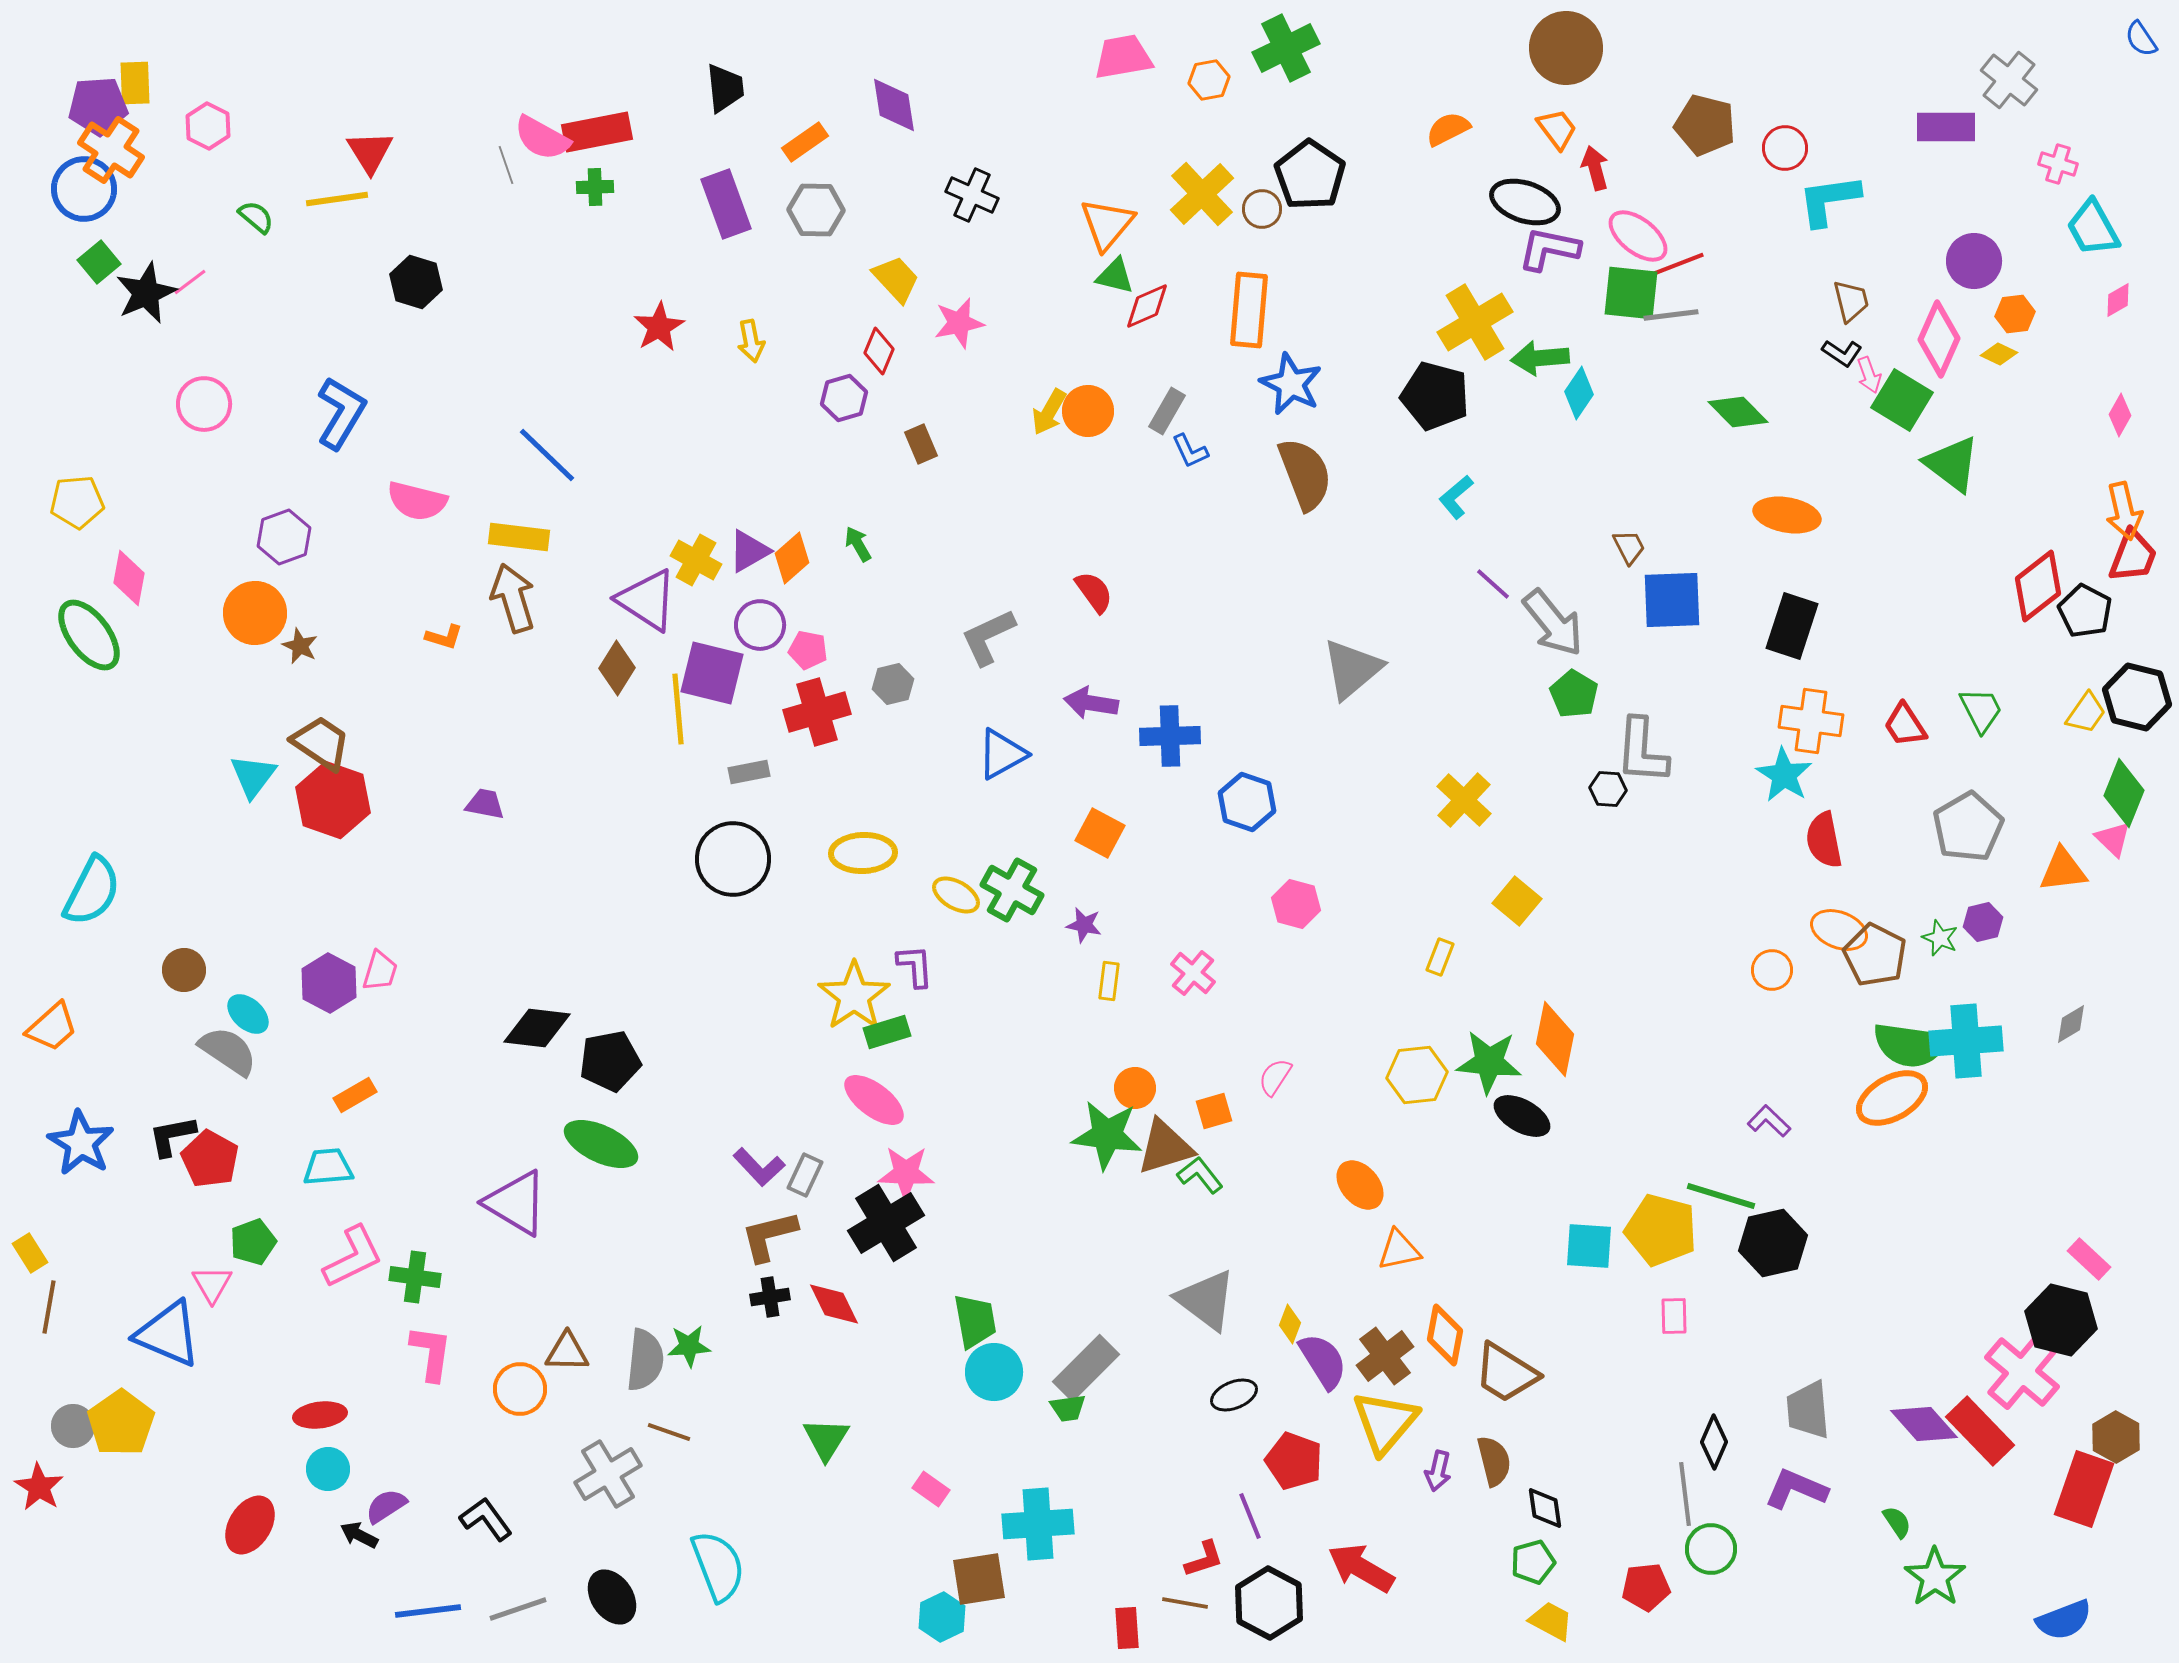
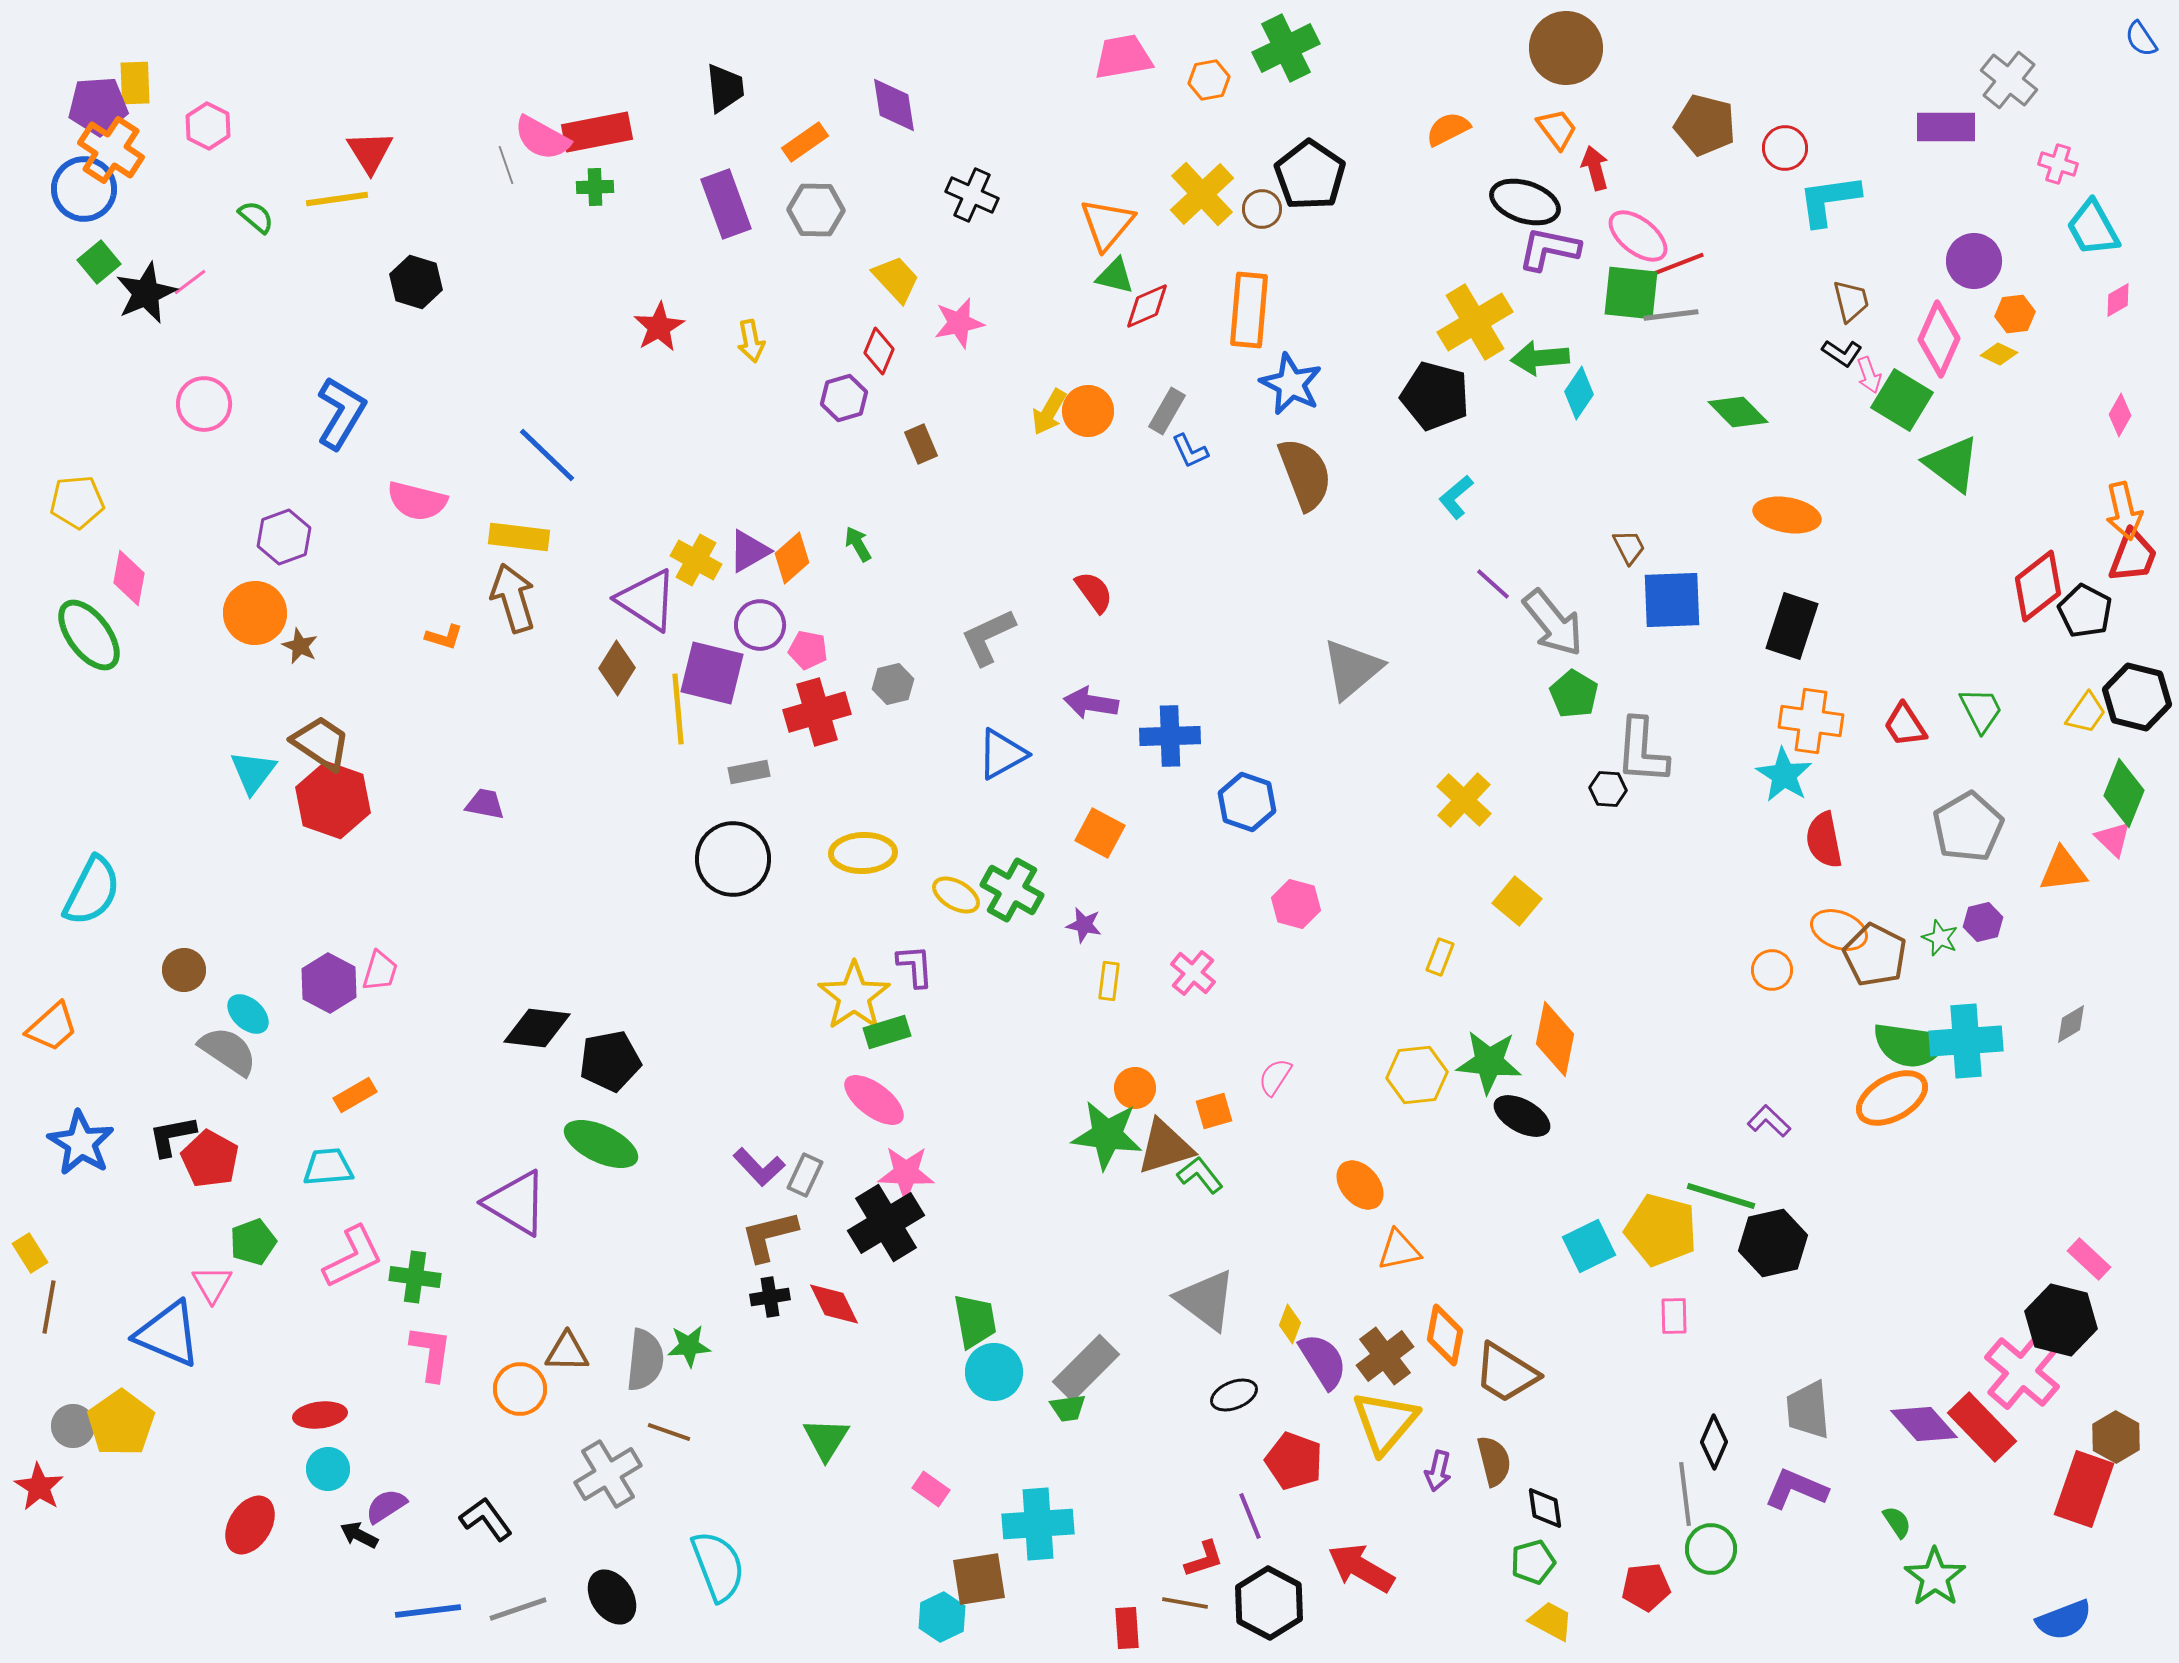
cyan triangle at (253, 776): moved 4 px up
cyan square at (1589, 1246): rotated 30 degrees counterclockwise
red rectangle at (1980, 1431): moved 2 px right, 4 px up
